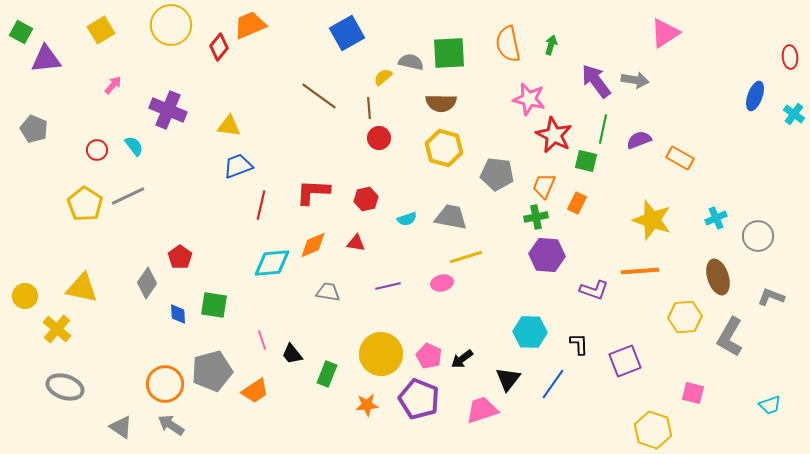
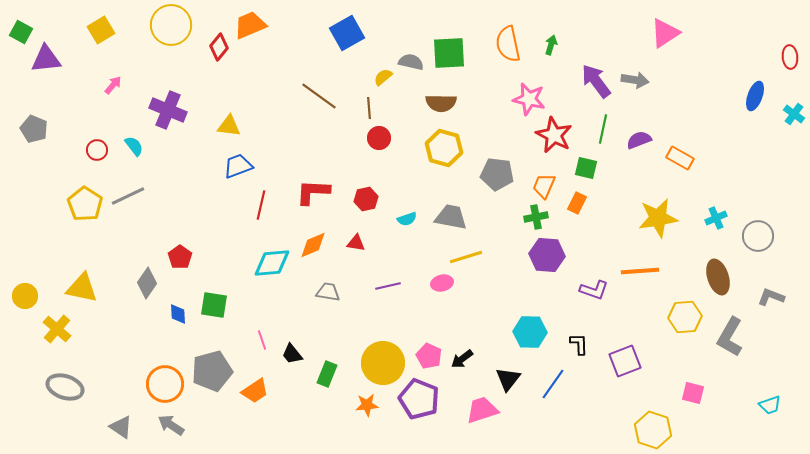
green square at (586, 161): moved 7 px down
yellow star at (652, 220): moved 6 px right, 2 px up; rotated 27 degrees counterclockwise
yellow circle at (381, 354): moved 2 px right, 9 px down
